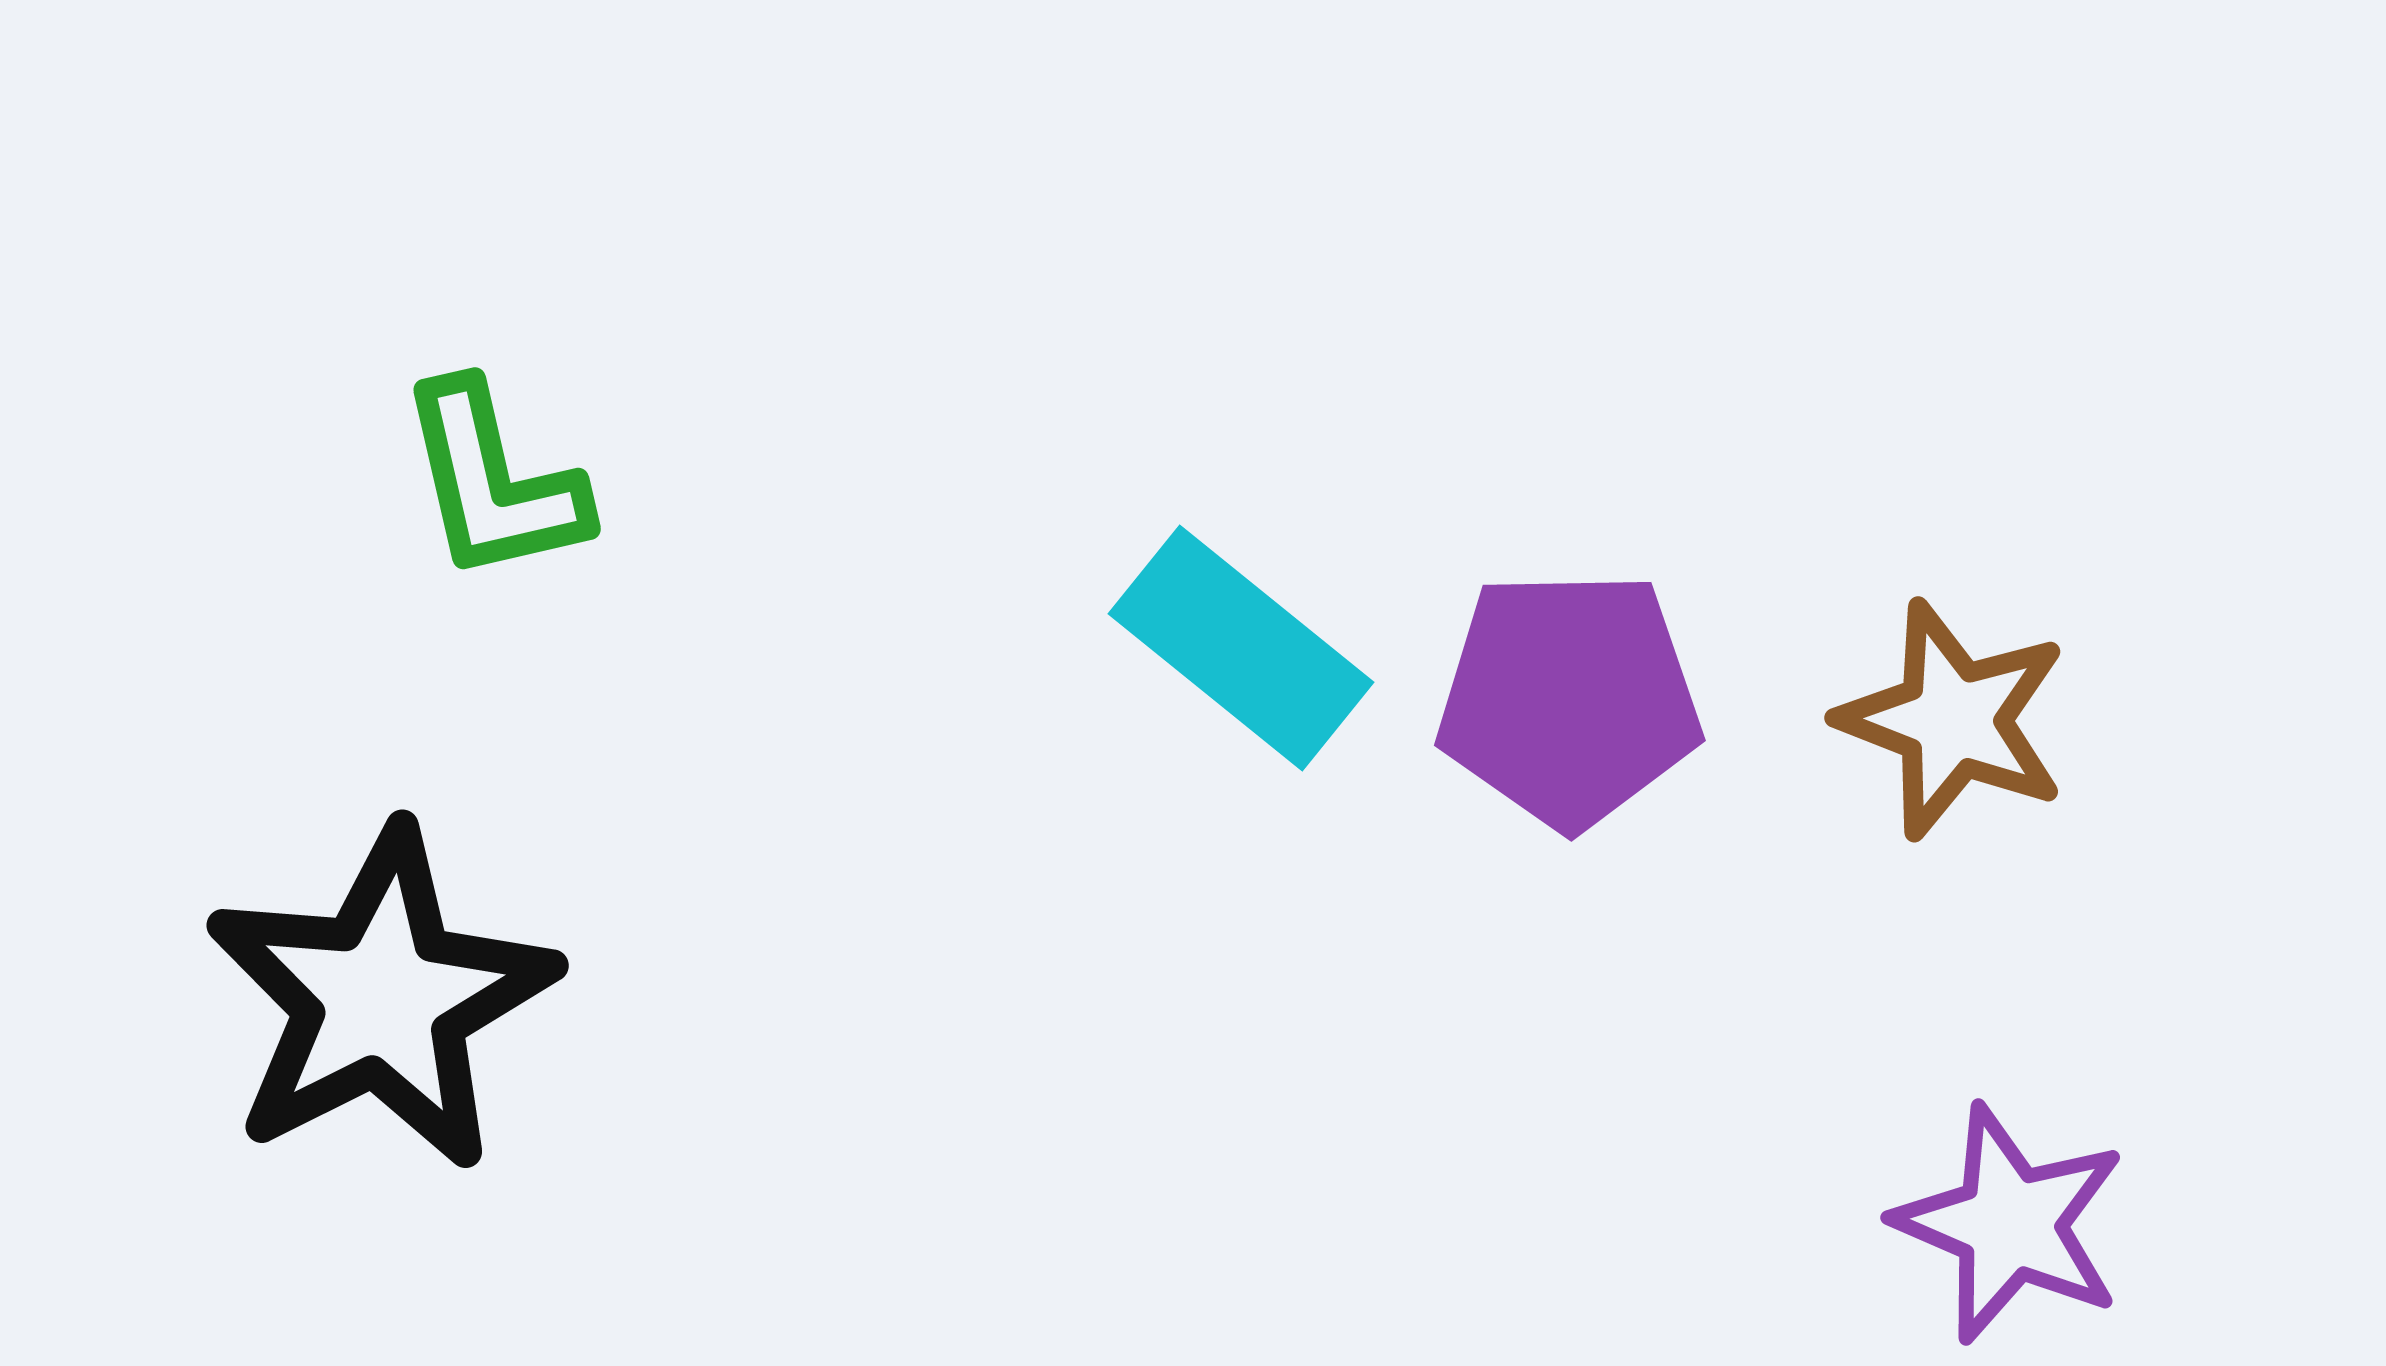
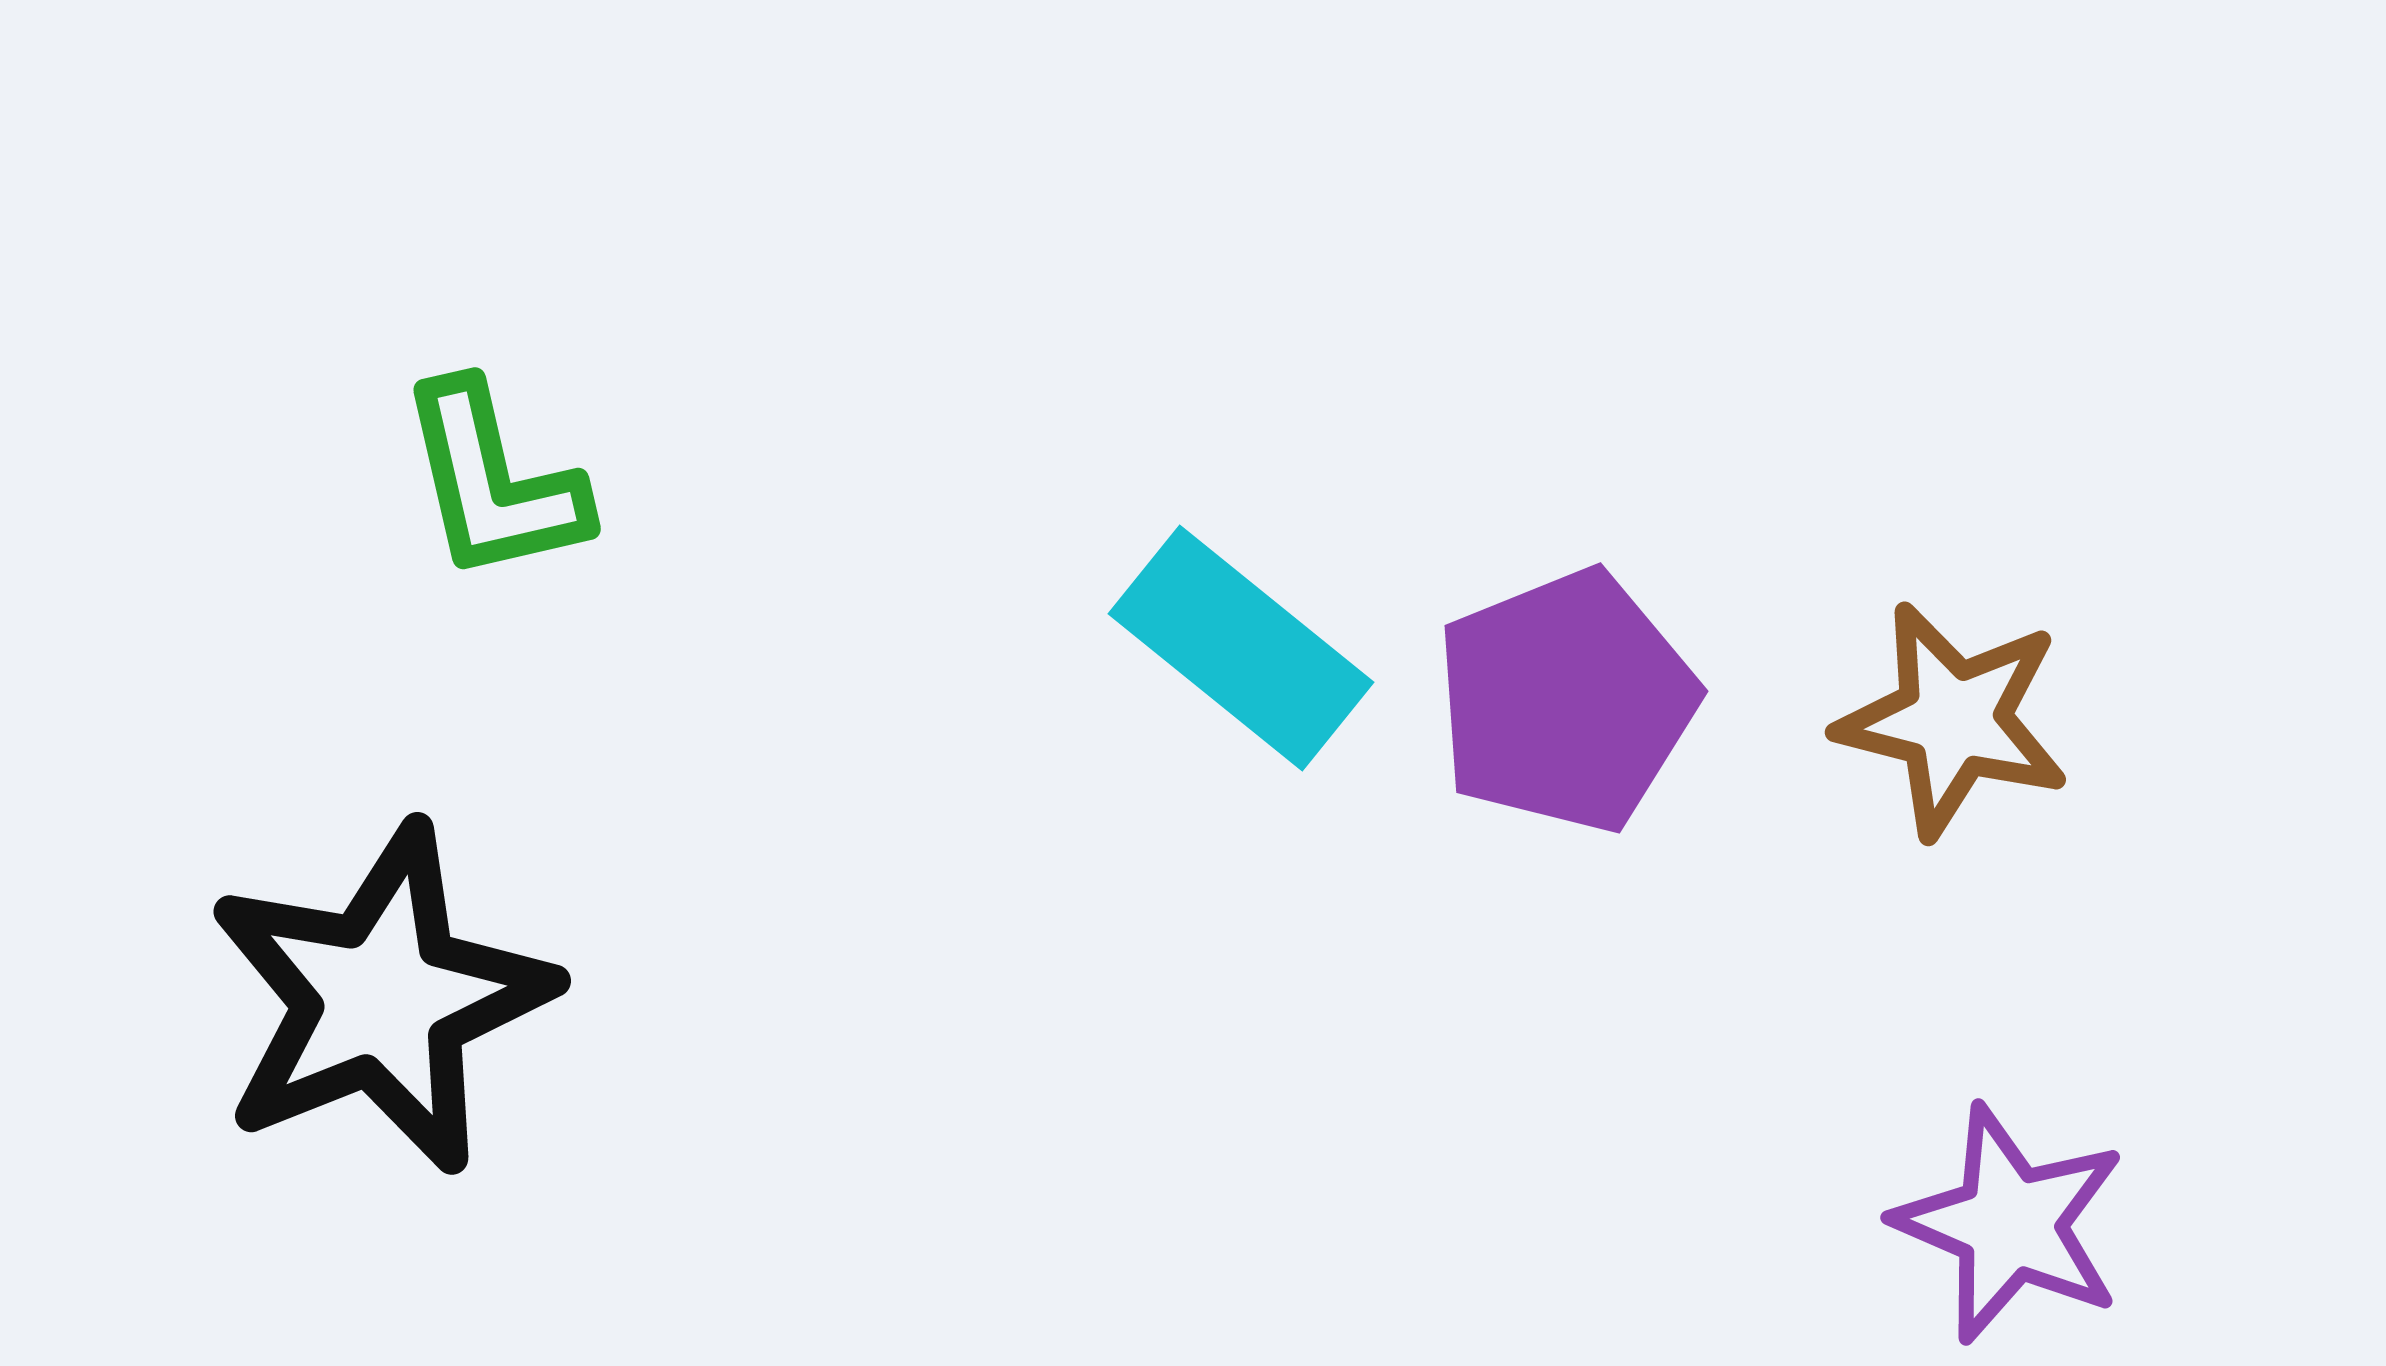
purple pentagon: moved 3 px left, 2 px down; rotated 21 degrees counterclockwise
brown star: rotated 7 degrees counterclockwise
black star: rotated 5 degrees clockwise
